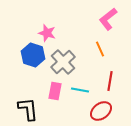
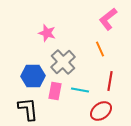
blue hexagon: moved 21 px down; rotated 20 degrees counterclockwise
